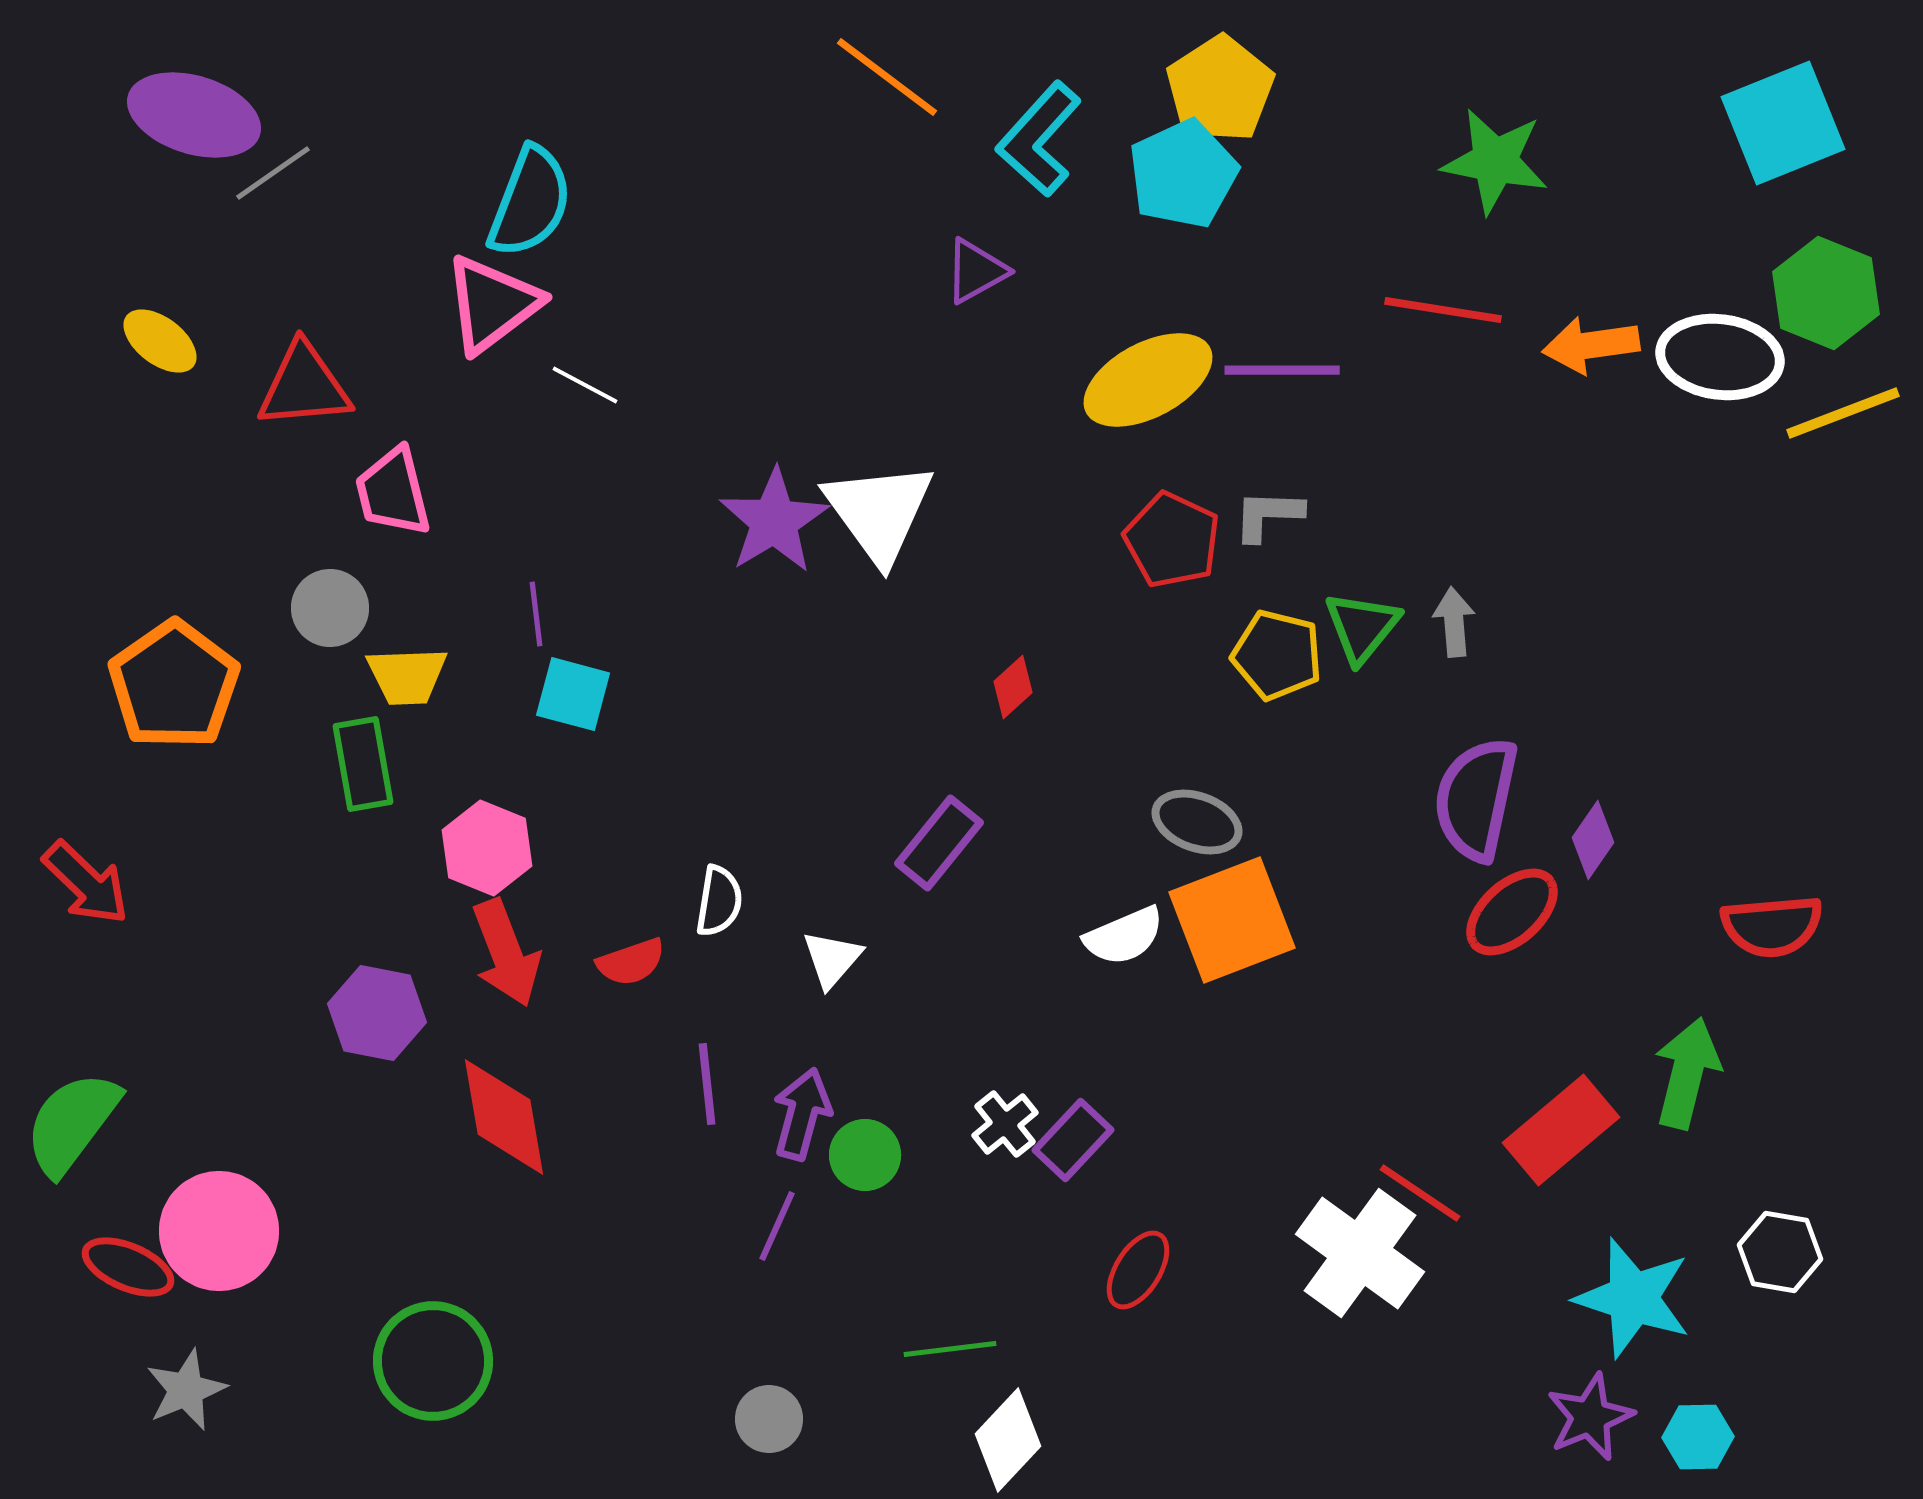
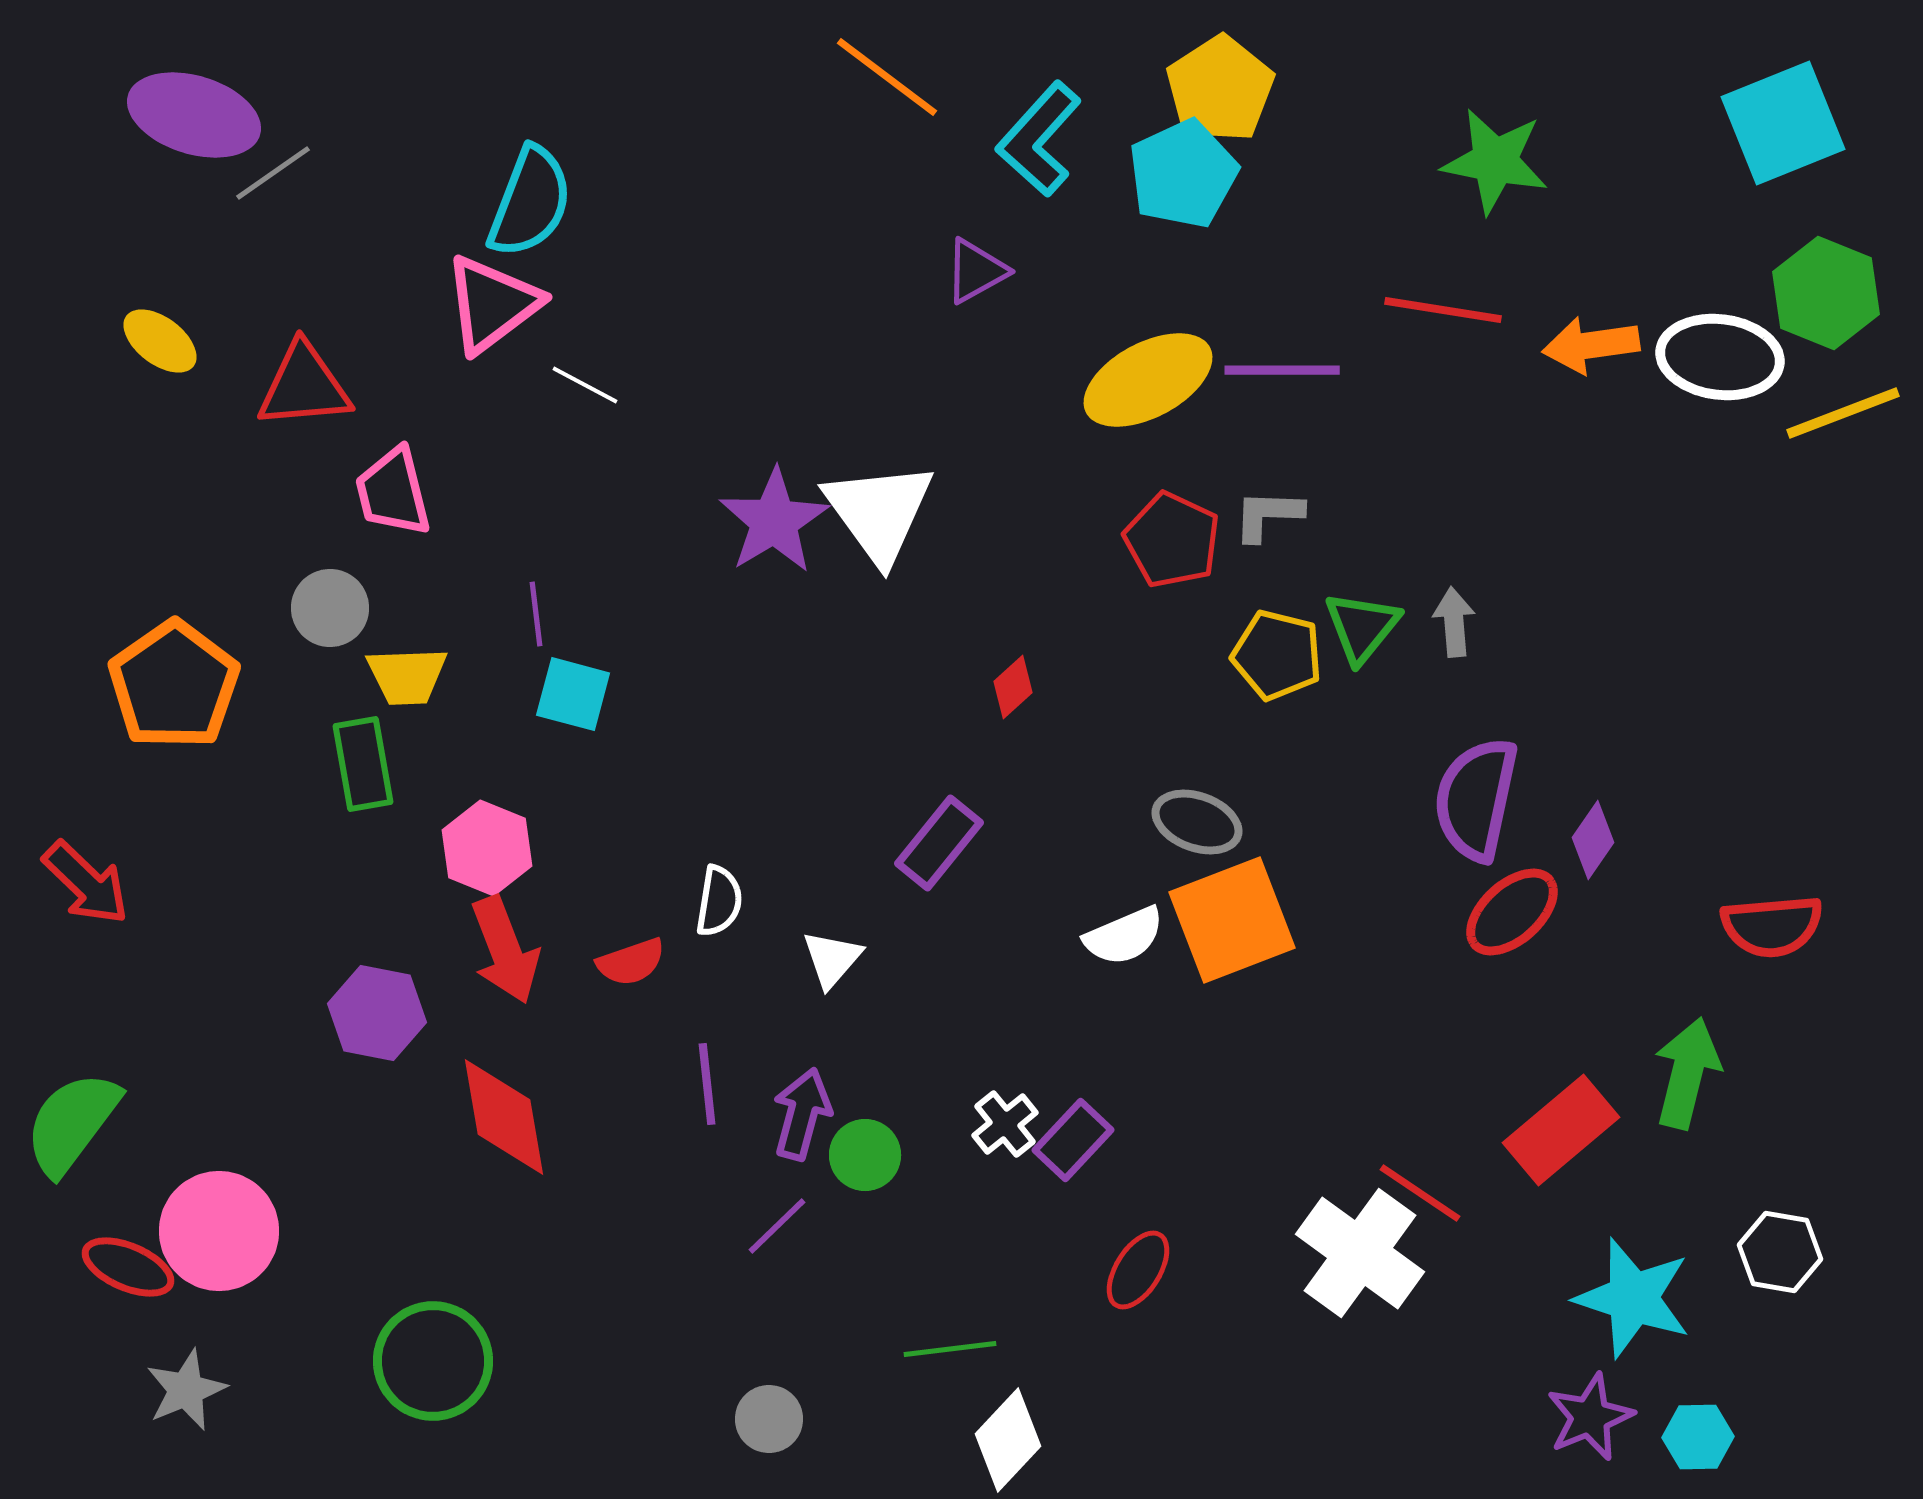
red arrow at (506, 953): moved 1 px left, 3 px up
purple line at (777, 1226): rotated 22 degrees clockwise
